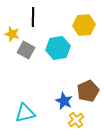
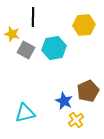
cyan hexagon: moved 4 px left
